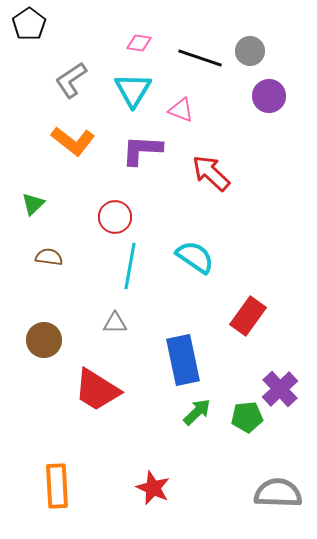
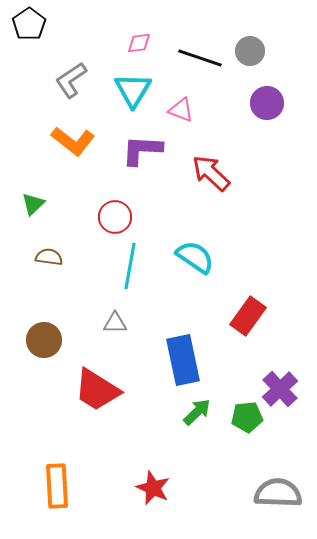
pink diamond: rotated 15 degrees counterclockwise
purple circle: moved 2 px left, 7 px down
